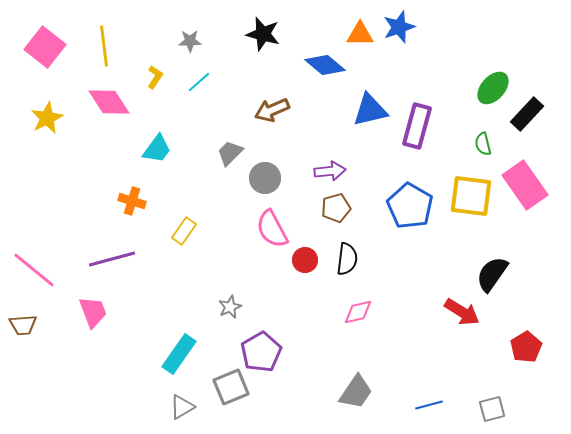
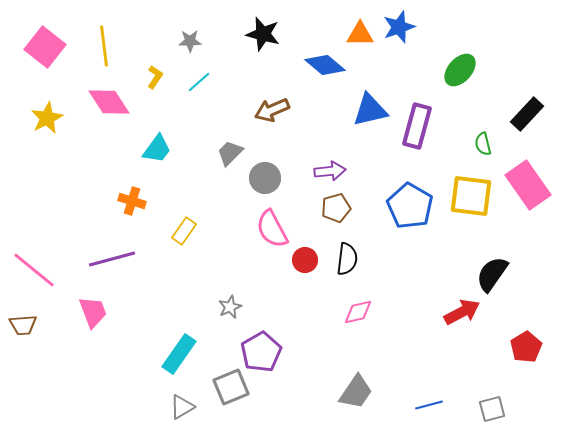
green ellipse at (493, 88): moved 33 px left, 18 px up
pink rectangle at (525, 185): moved 3 px right
red arrow at (462, 312): rotated 60 degrees counterclockwise
